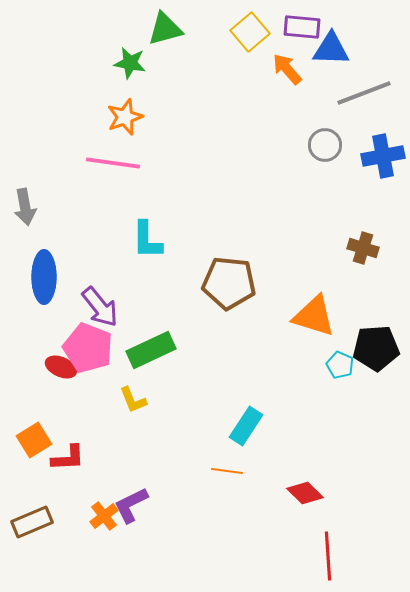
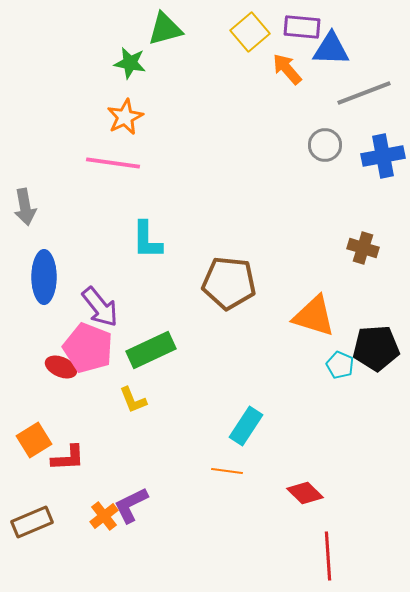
orange star: rotated 6 degrees counterclockwise
